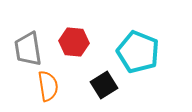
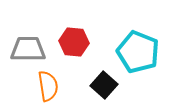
gray trapezoid: rotated 99 degrees clockwise
black square: rotated 16 degrees counterclockwise
